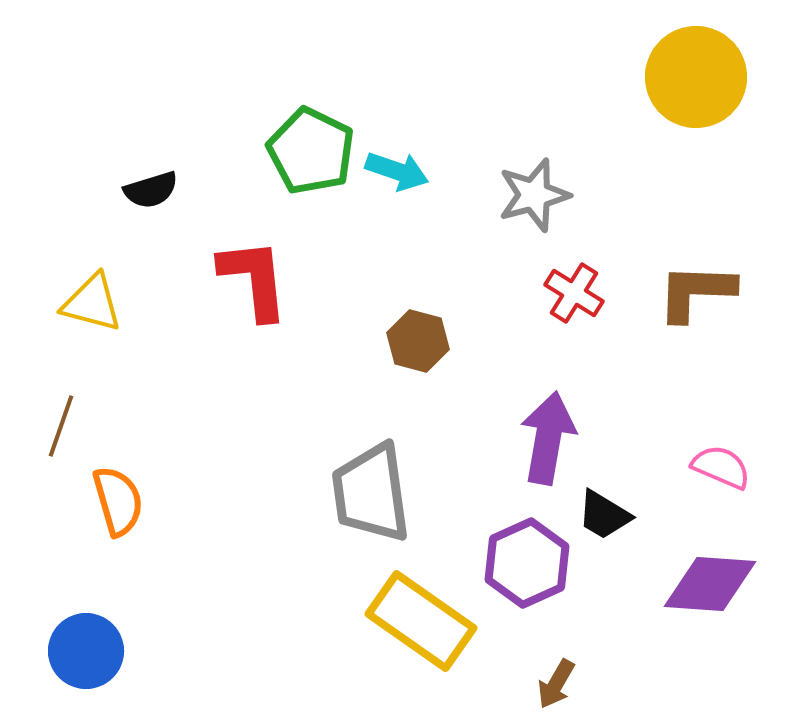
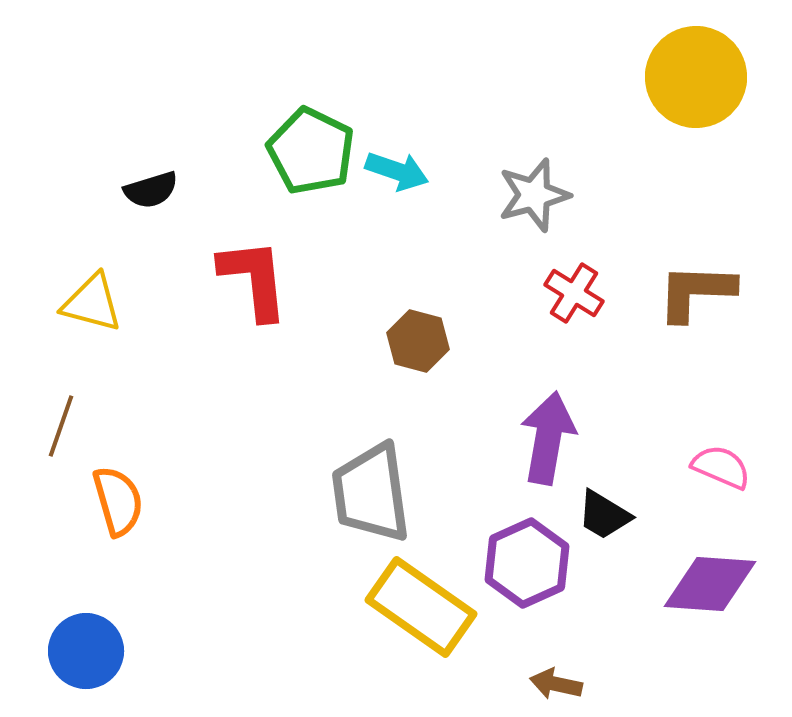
yellow rectangle: moved 14 px up
brown arrow: rotated 72 degrees clockwise
